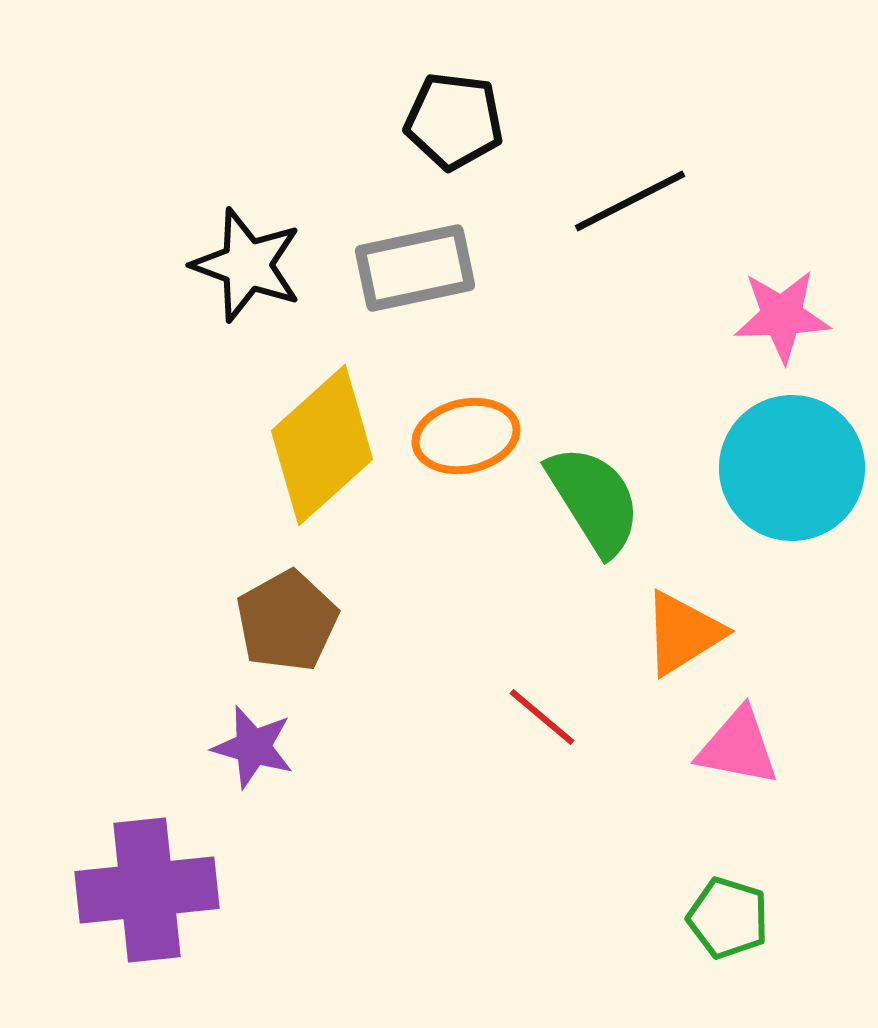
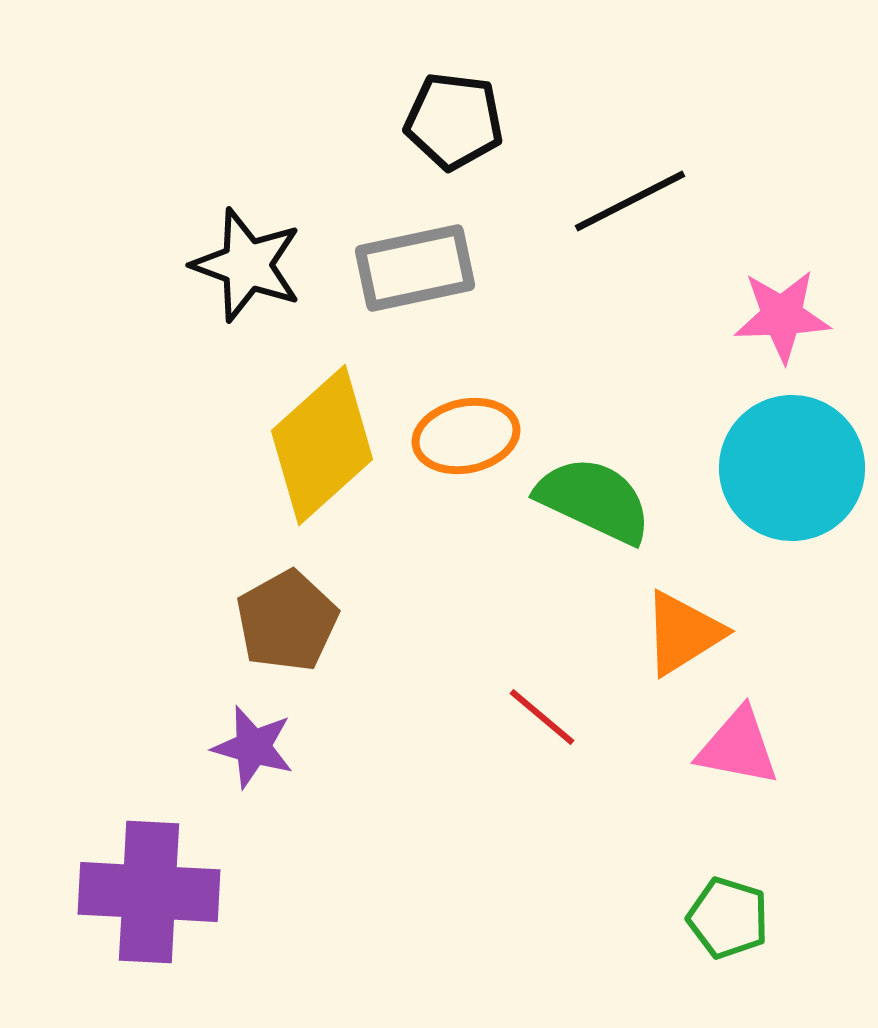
green semicircle: rotated 33 degrees counterclockwise
purple cross: moved 2 px right, 2 px down; rotated 9 degrees clockwise
